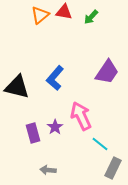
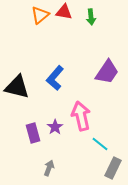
green arrow: rotated 49 degrees counterclockwise
pink arrow: rotated 12 degrees clockwise
gray arrow: moved 1 px right, 2 px up; rotated 105 degrees clockwise
